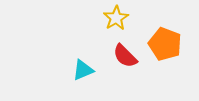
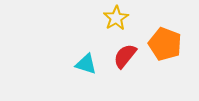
red semicircle: rotated 84 degrees clockwise
cyan triangle: moved 3 px right, 6 px up; rotated 40 degrees clockwise
